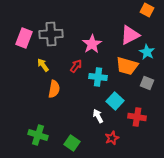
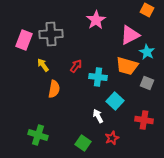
pink rectangle: moved 2 px down
pink star: moved 4 px right, 24 px up
red cross: moved 7 px right, 3 px down
green square: moved 11 px right
